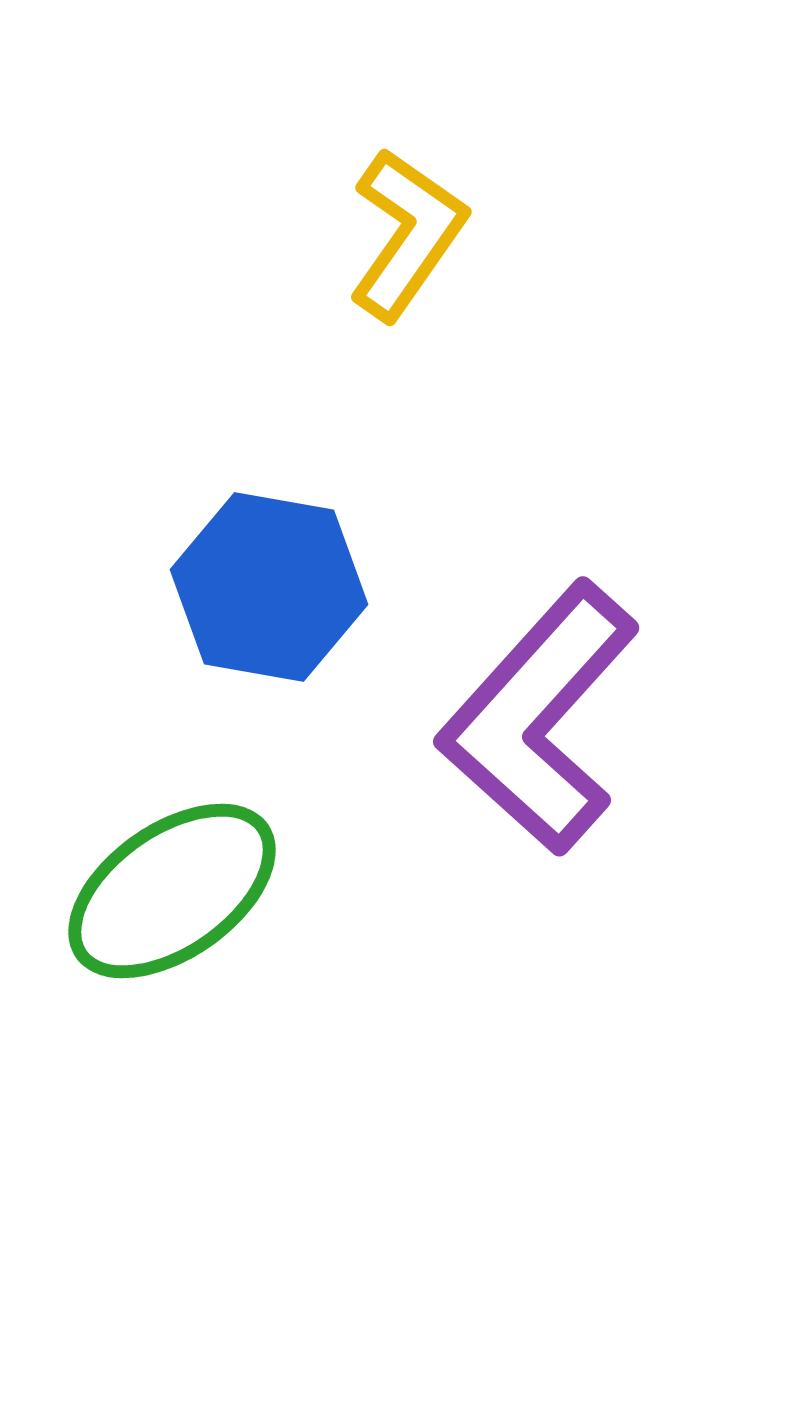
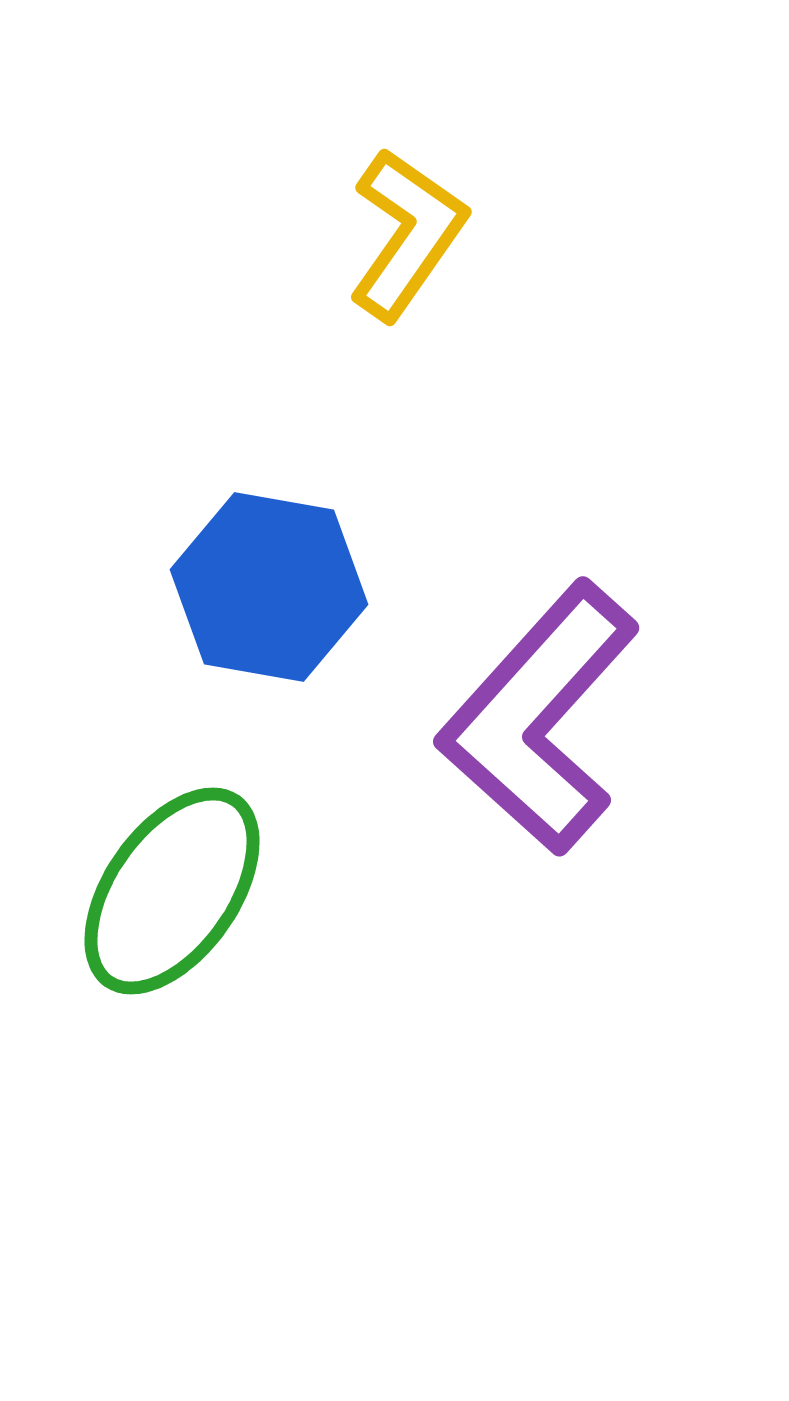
green ellipse: rotated 20 degrees counterclockwise
